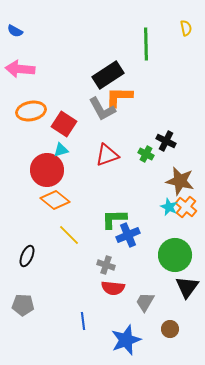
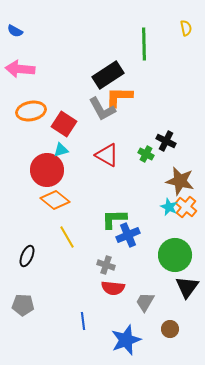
green line: moved 2 px left
red triangle: rotated 50 degrees clockwise
yellow line: moved 2 px left, 2 px down; rotated 15 degrees clockwise
